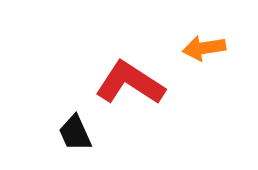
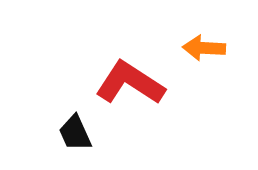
orange arrow: rotated 12 degrees clockwise
